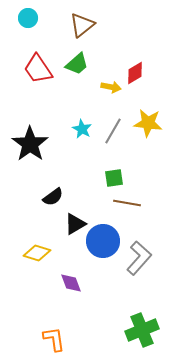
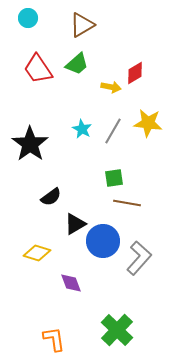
brown triangle: rotated 8 degrees clockwise
black semicircle: moved 2 px left
green cross: moved 25 px left; rotated 24 degrees counterclockwise
